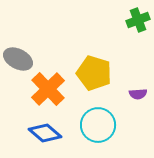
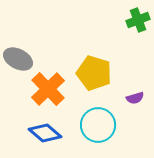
purple semicircle: moved 3 px left, 4 px down; rotated 12 degrees counterclockwise
